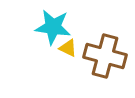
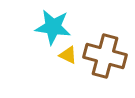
yellow triangle: moved 7 px down
